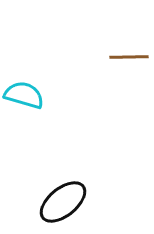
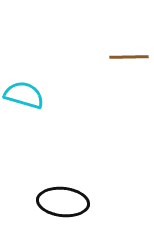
black ellipse: rotated 45 degrees clockwise
